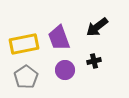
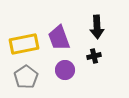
black arrow: rotated 55 degrees counterclockwise
black cross: moved 5 px up
